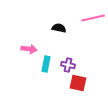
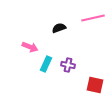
black semicircle: rotated 32 degrees counterclockwise
pink arrow: moved 1 px right, 2 px up; rotated 14 degrees clockwise
cyan rectangle: rotated 14 degrees clockwise
red square: moved 17 px right, 2 px down
